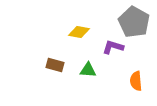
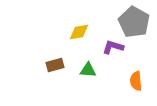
yellow diamond: rotated 20 degrees counterclockwise
brown rectangle: rotated 30 degrees counterclockwise
